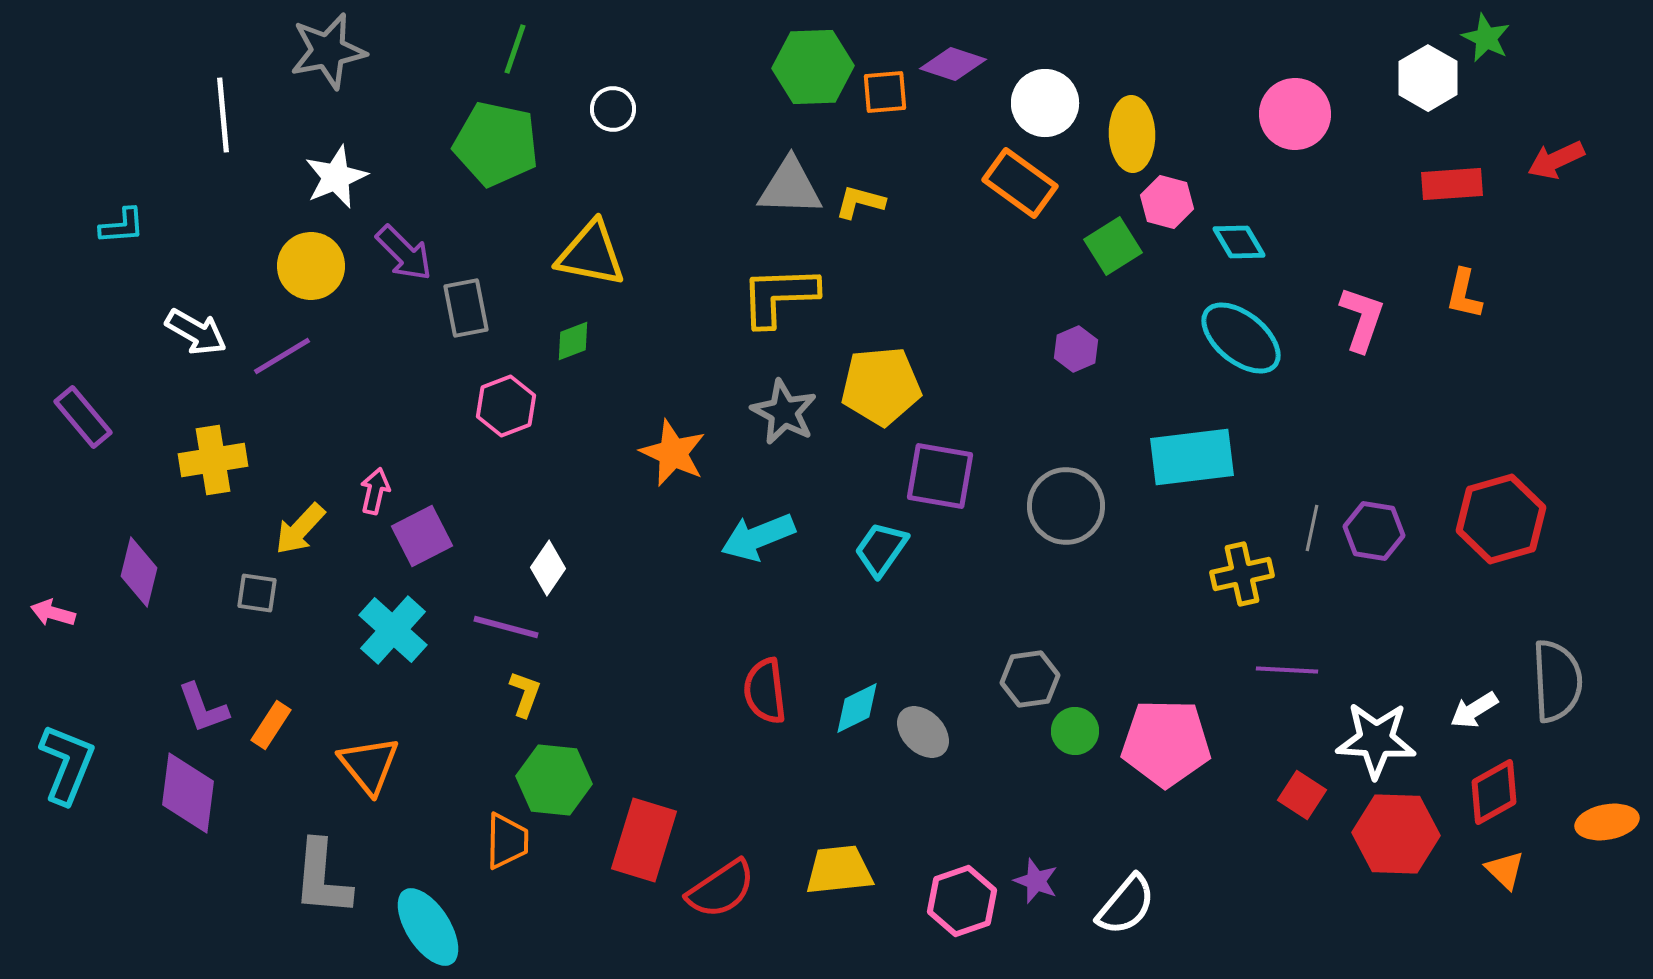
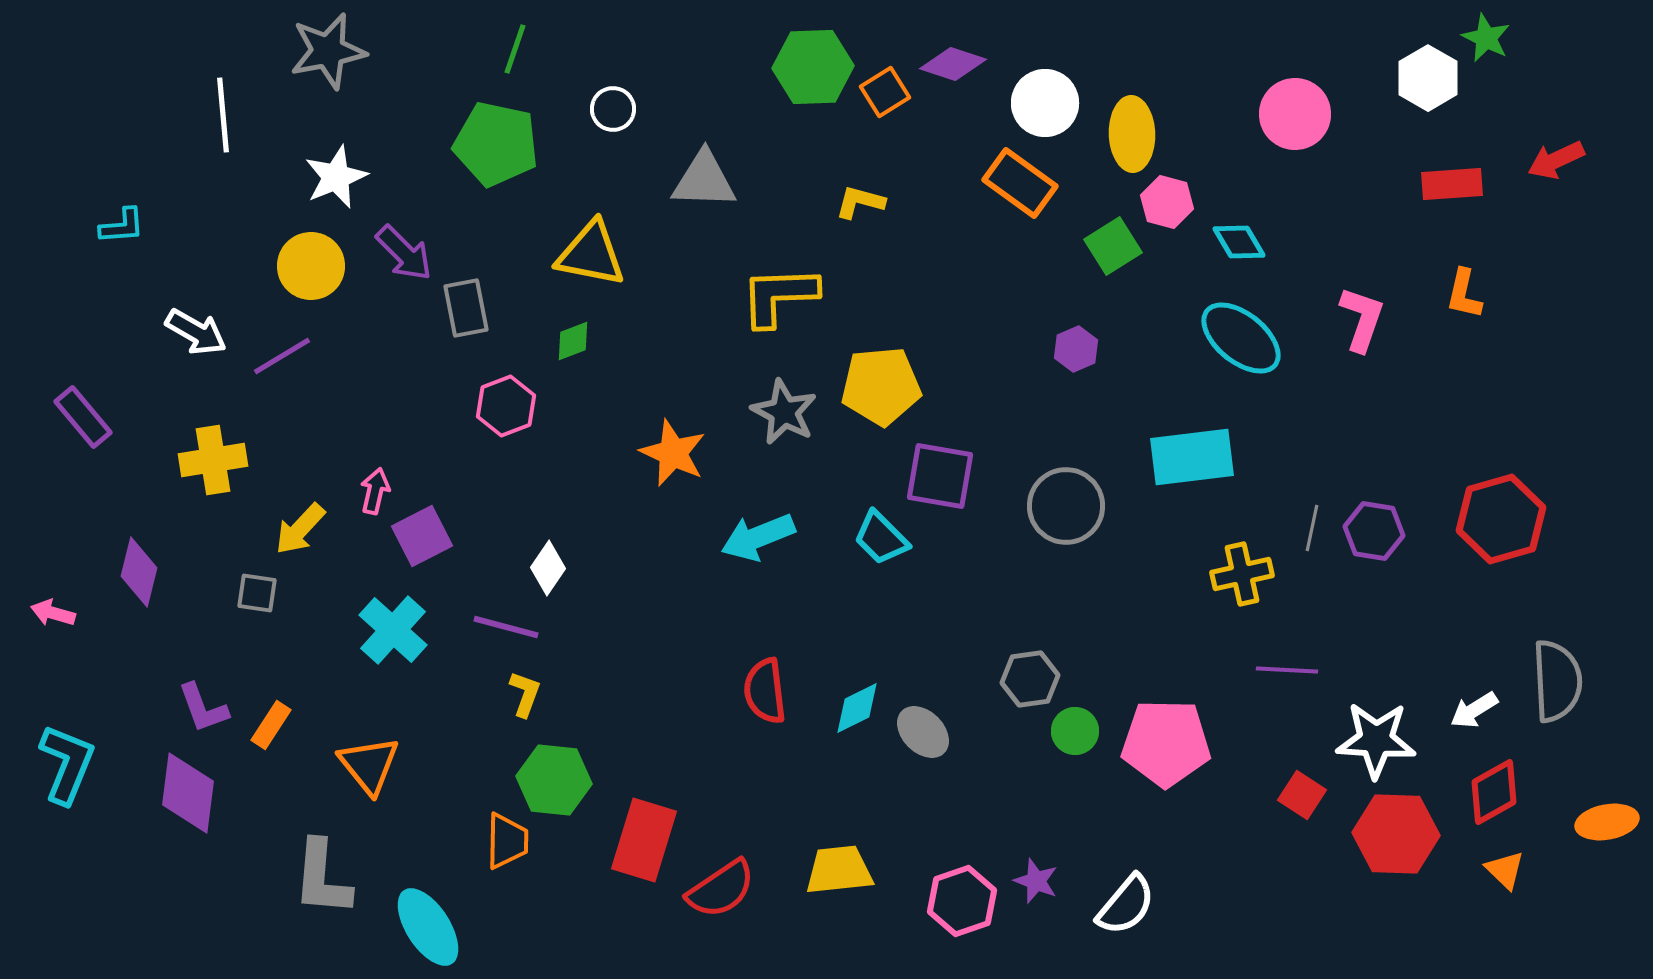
orange square at (885, 92): rotated 27 degrees counterclockwise
gray triangle at (790, 187): moved 86 px left, 7 px up
cyan trapezoid at (881, 549): moved 11 px up; rotated 80 degrees counterclockwise
